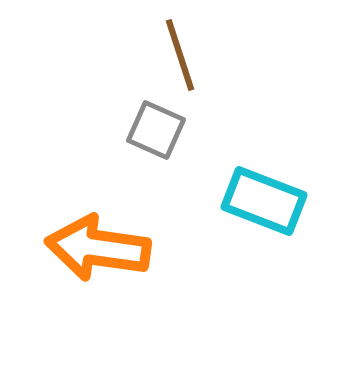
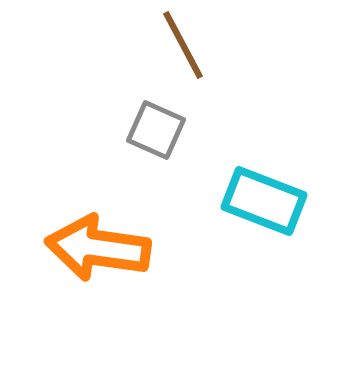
brown line: moved 3 px right, 10 px up; rotated 10 degrees counterclockwise
